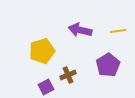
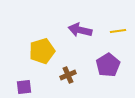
purple square: moved 22 px left; rotated 21 degrees clockwise
